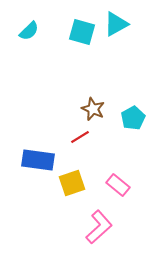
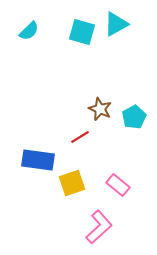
brown star: moved 7 px right
cyan pentagon: moved 1 px right, 1 px up
